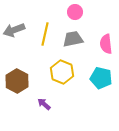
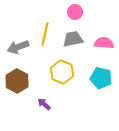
gray arrow: moved 4 px right, 17 px down
pink semicircle: moved 2 px left, 1 px up; rotated 102 degrees clockwise
